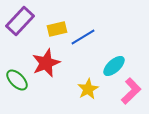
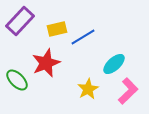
cyan ellipse: moved 2 px up
pink L-shape: moved 3 px left
